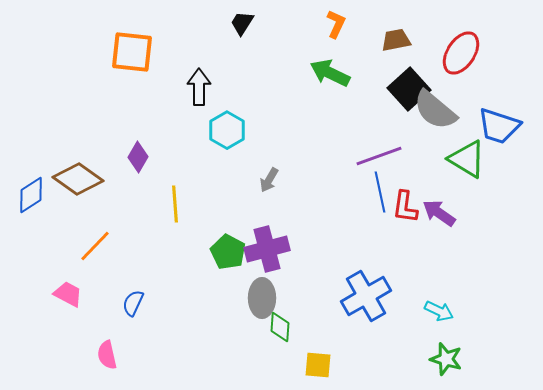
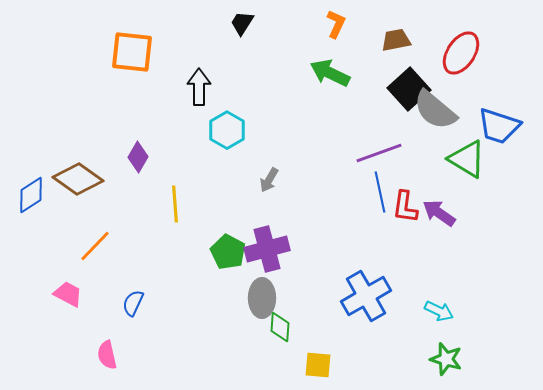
purple line: moved 3 px up
